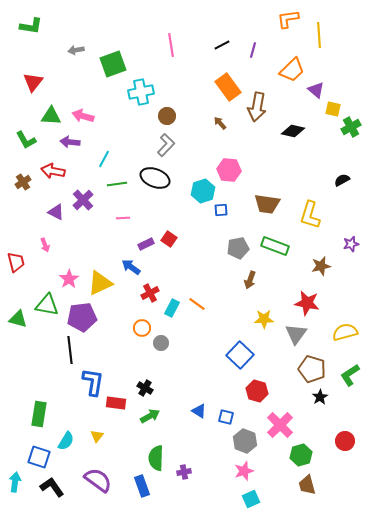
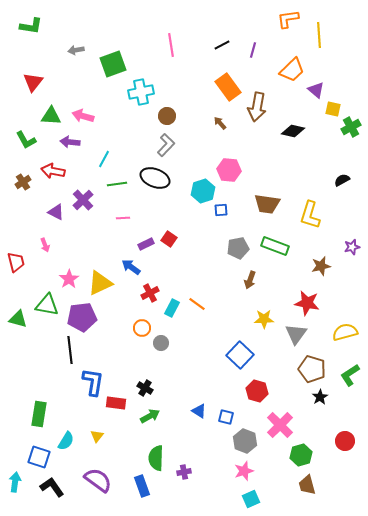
purple star at (351, 244): moved 1 px right, 3 px down
